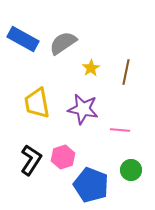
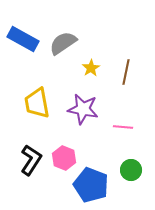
pink line: moved 3 px right, 3 px up
pink hexagon: moved 1 px right, 1 px down; rotated 20 degrees counterclockwise
